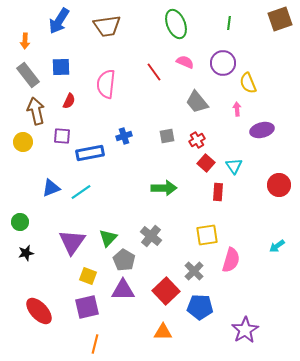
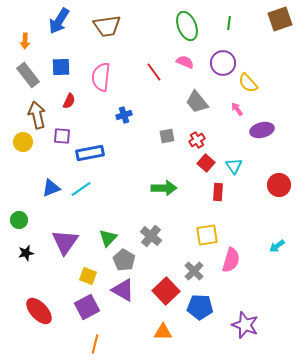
green ellipse at (176, 24): moved 11 px right, 2 px down
yellow semicircle at (248, 83): rotated 20 degrees counterclockwise
pink semicircle at (106, 84): moved 5 px left, 7 px up
pink arrow at (237, 109): rotated 32 degrees counterclockwise
brown arrow at (36, 111): moved 1 px right, 4 px down
blue cross at (124, 136): moved 21 px up
cyan line at (81, 192): moved 3 px up
green circle at (20, 222): moved 1 px left, 2 px up
purple triangle at (72, 242): moved 7 px left
purple triangle at (123, 290): rotated 30 degrees clockwise
purple square at (87, 307): rotated 15 degrees counterclockwise
purple star at (245, 330): moved 5 px up; rotated 20 degrees counterclockwise
